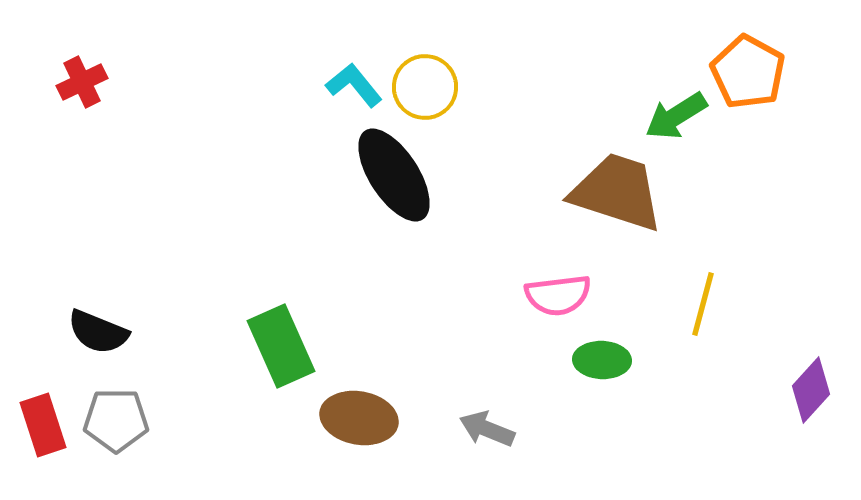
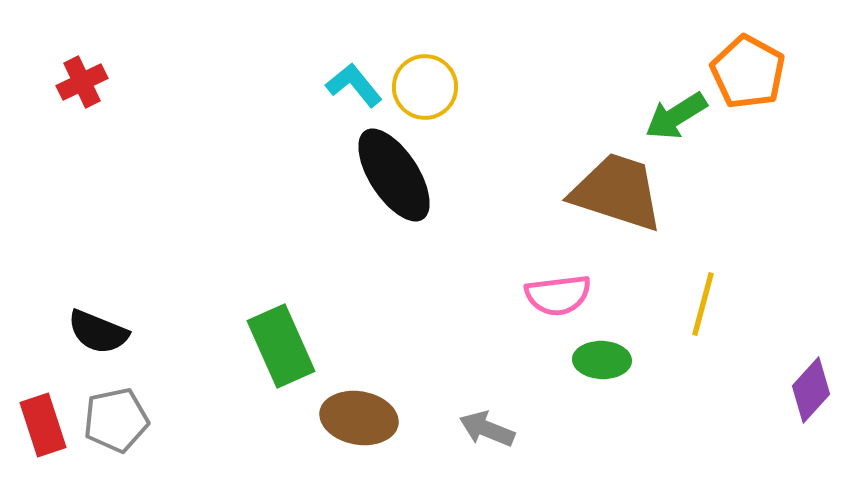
gray pentagon: rotated 12 degrees counterclockwise
